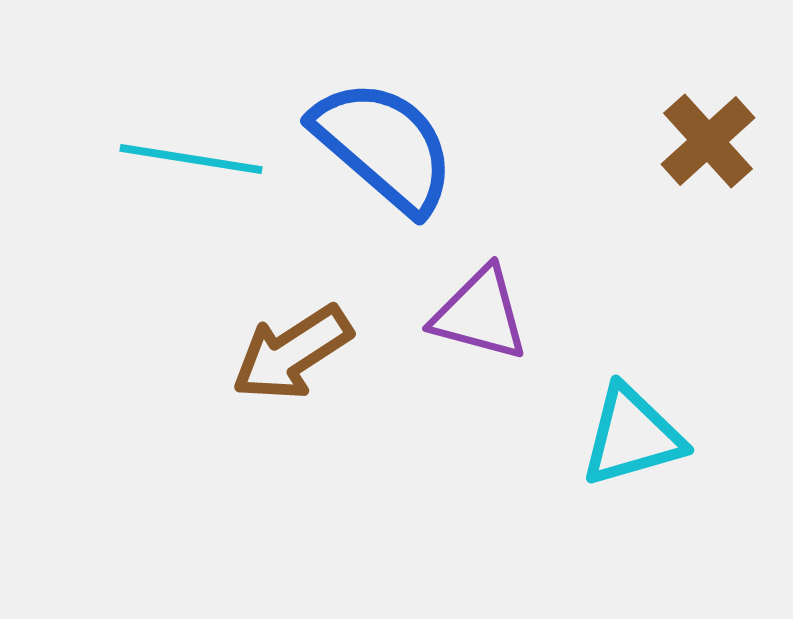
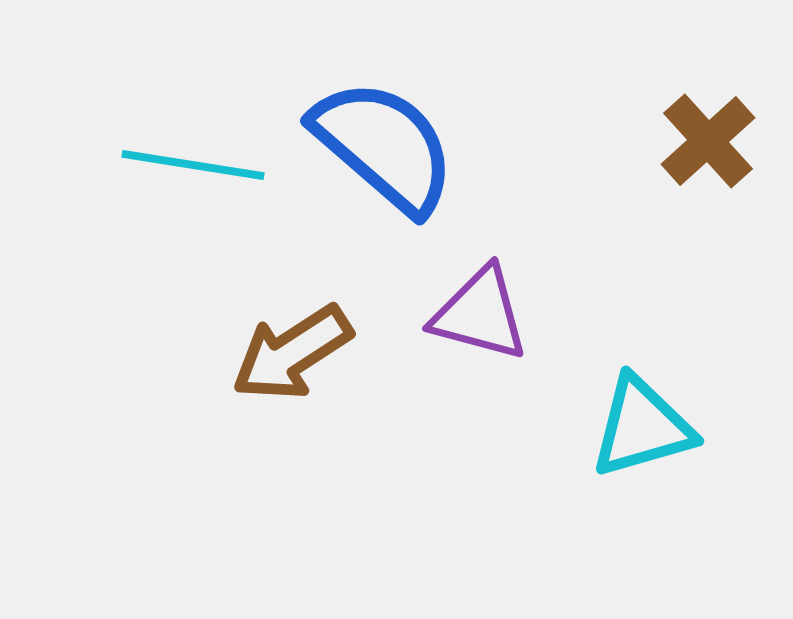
cyan line: moved 2 px right, 6 px down
cyan triangle: moved 10 px right, 9 px up
